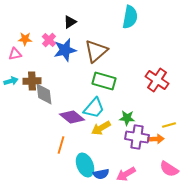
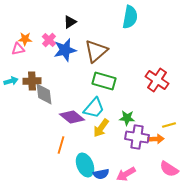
pink triangle: moved 3 px right, 5 px up
yellow arrow: rotated 24 degrees counterclockwise
